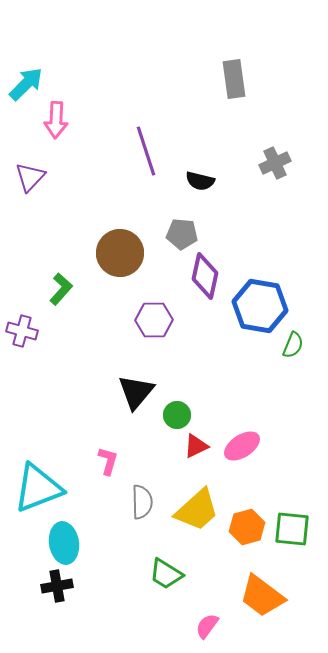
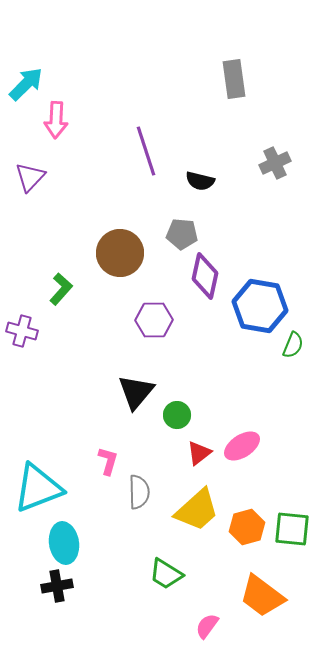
red triangle: moved 3 px right, 7 px down; rotated 12 degrees counterclockwise
gray semicircle: moved 3 px left, 10 px up
